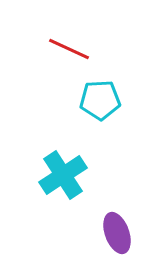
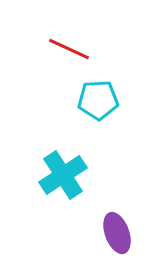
cyan pentagon: moved 2 px left
